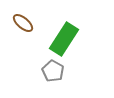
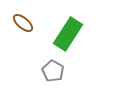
green rectangle: moved 4 px right, 5 px up
